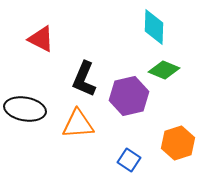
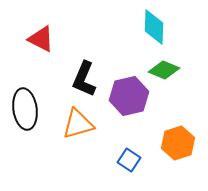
black ellipse: rotated 72 degrees clockwise
orange triangle: rotated 12 degrees counterclockwise
